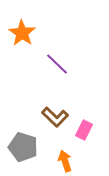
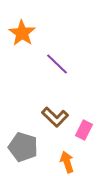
orange arrow: moved 2 px right, 1 px down
